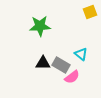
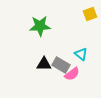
yellow square: moved 2 px down
black triangle: moved 1 px right, 1 px down
pink semicircle: moved 3 px up
